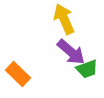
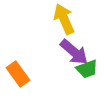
purple arrow: moved 3 px right
orange rectangle: rotated 10 degrees clockwise
